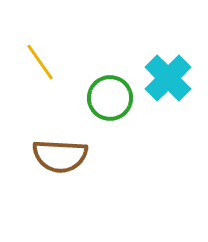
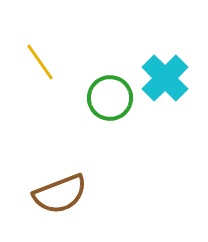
cyan cross: moved 3 px left
brown semicircle: moved 38 px down; rotated 24 degrees counterclockwise
